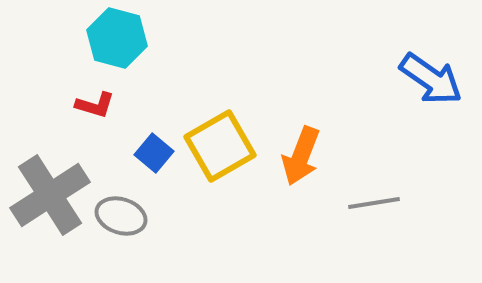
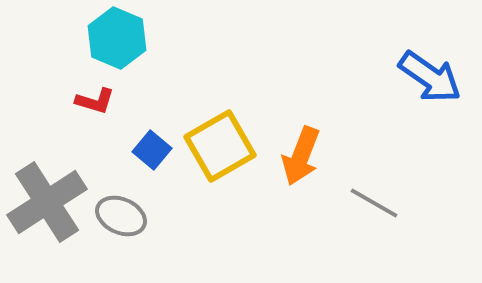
cyan hexagon: rotated 8 degrees clockwise
blue arrow: moved 1 px left, 2 px up
red L-shape: moved 4 px up
blue square: moved 2 px left, 3 px up
gray cross: moved 3 px left, 7 px down
gray line: rotated 39 degrees clockwise
gray ellipse: rotated 6 degrees clockwise
